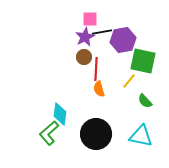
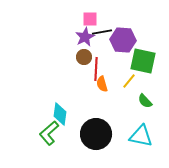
purple hexagon: rotated 15 degrees clockwise
orange semicircle: moved 3 px right, 5 px up
